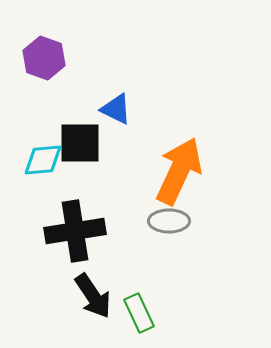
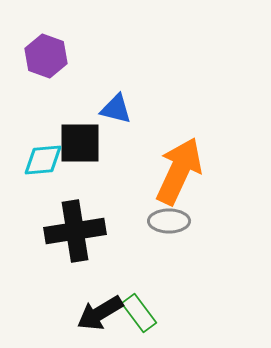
purple hexagon: moved 2 px right, 2 px up
blue triangle: rotated 12 degrees counterclockwise
black arrow: moved 7 px right, 17 px down; rotated 93 degrees clockwise
green rectangle: rotated 12 degrees counterclockwise
